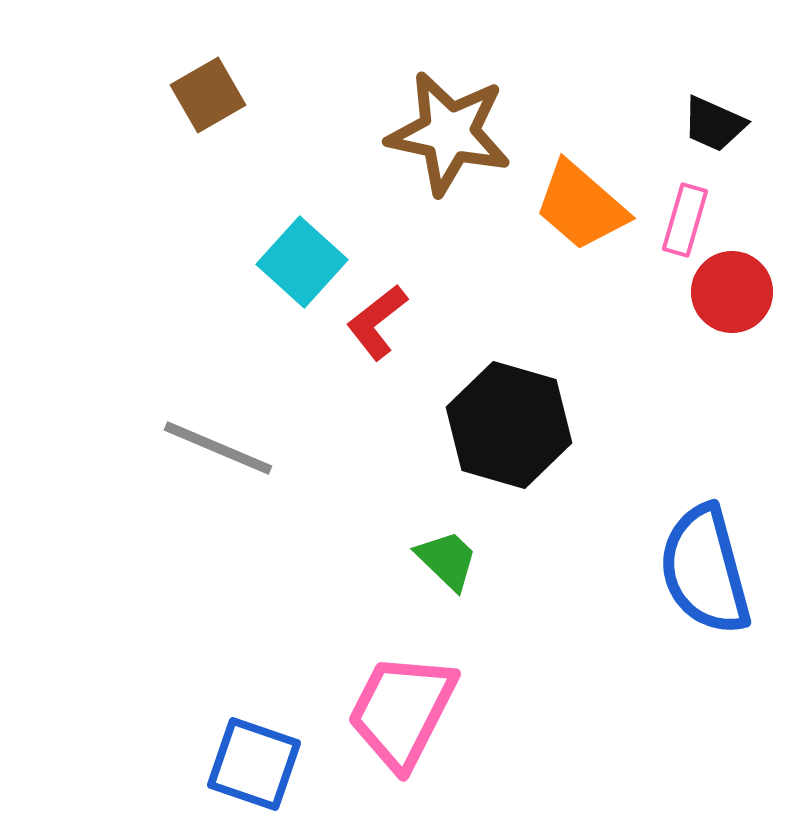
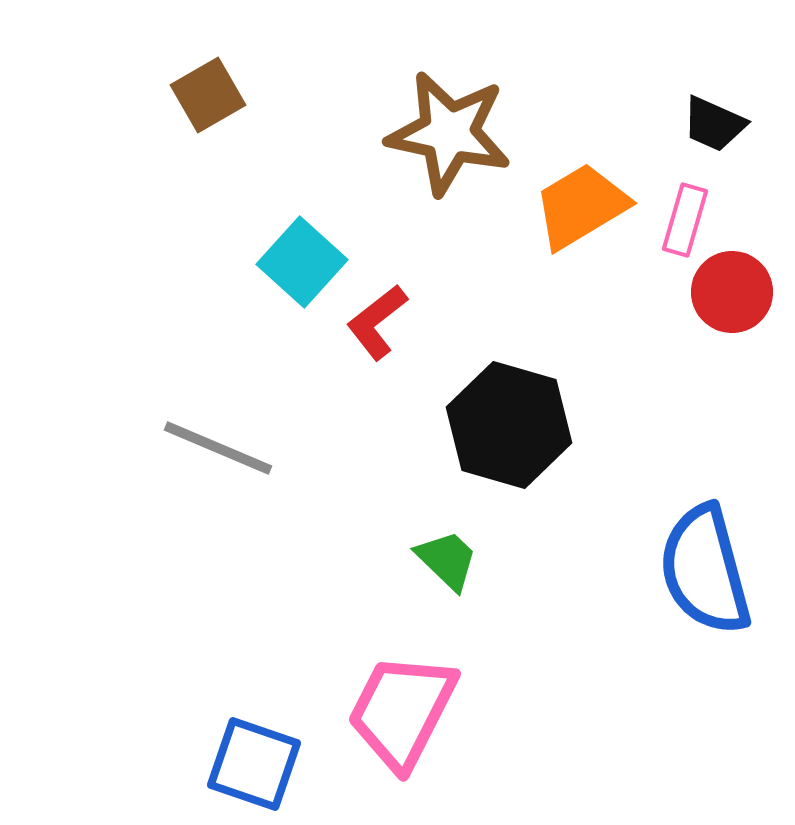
orange trapezoid: rotated 108 degrees clockwise
